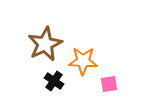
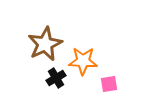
black cross: moved 2 px right, 3 px up; rotated 24 degrees clockwise
